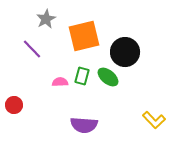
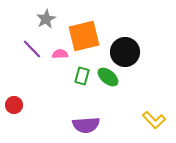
pink semicircle: moved 28 px up
purple semicircle: moved 2 px right; rotated 8 degrees counterclockwise
